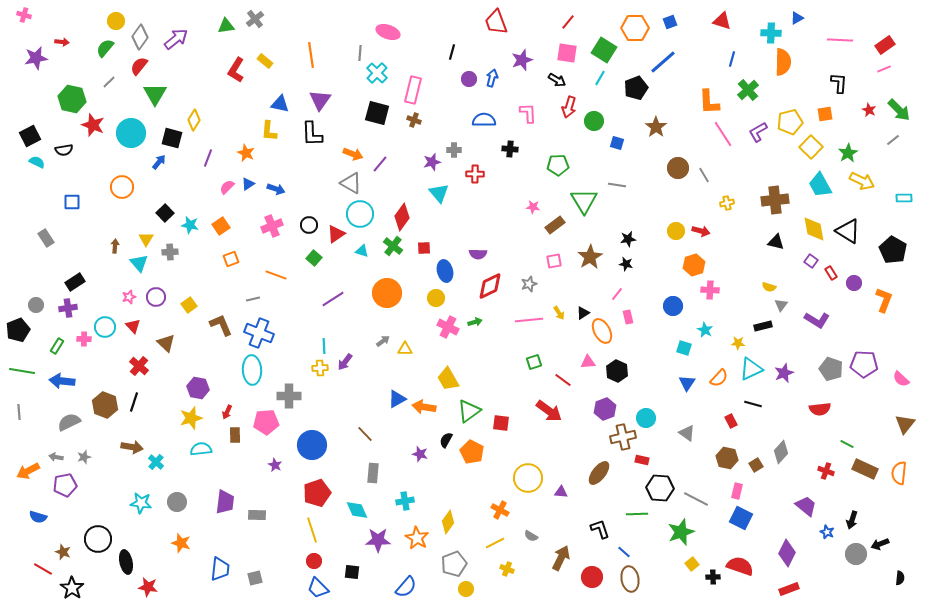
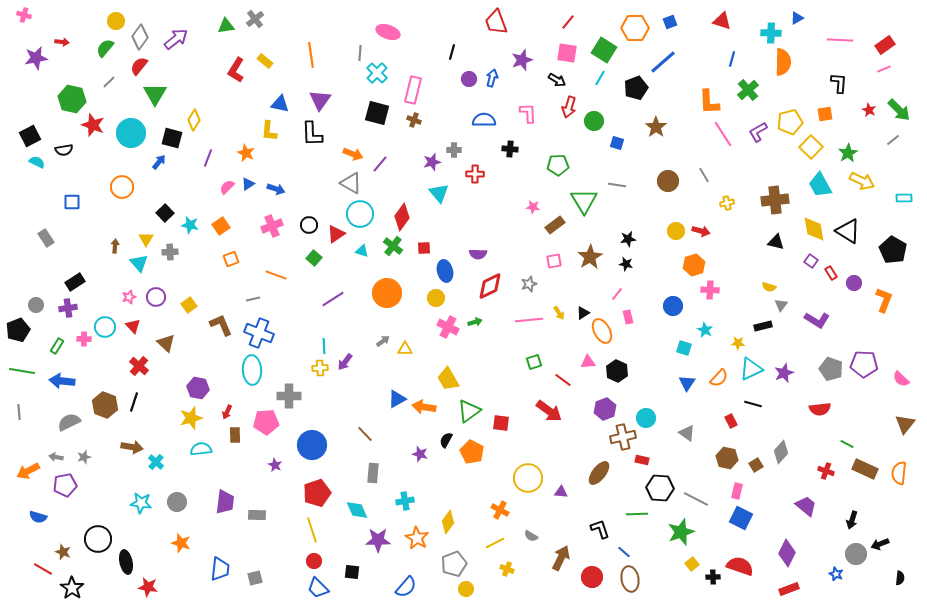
brown circle at (678, 168): moved 10 px left, 13 px down
blue star at (827, 532): moved 9 px right, 42 px down
